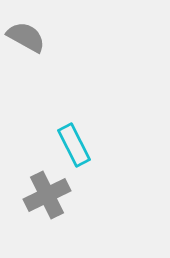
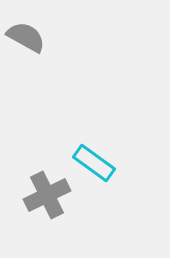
cyan rectangle: moved 20 px right, 18 px down; rotated 27 degrees counterclockwise
